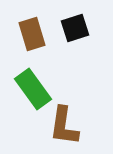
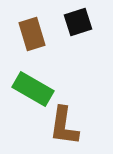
black square: moved 3 px right, 6 px up
green rectangle: rotated 24 degrees counterclockwise
